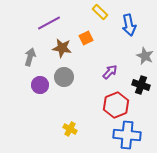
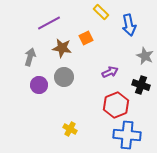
yellow rectangle: moved 1 px right
purple arrow: rotated 21 degrees clockwise
purple circle: moved 1 px left
